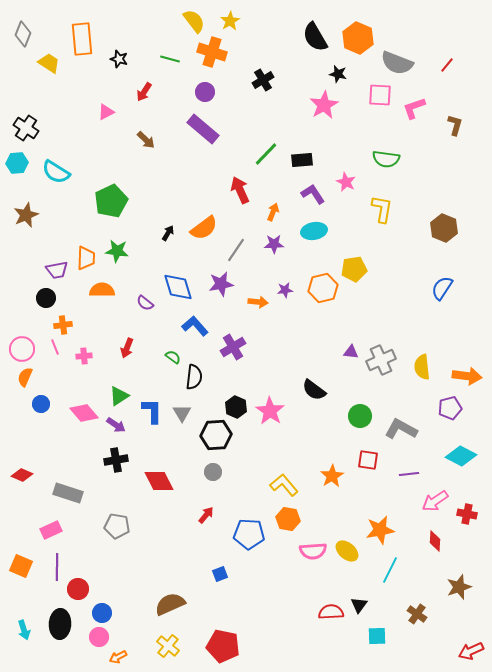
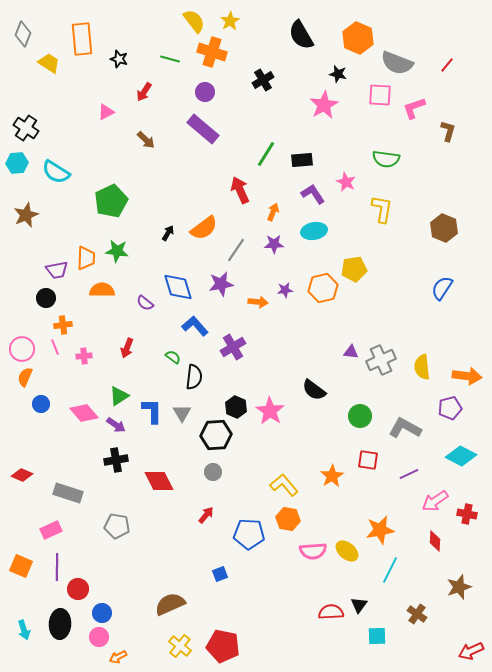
black semicircle at (315, 37): moved 14 px left, 2 px up
brown L-shape at (455, 125): moved 7 px left, 6 px down
green line at (266, 154): rotated 12 degrees counterclockwise
gray L-shape at (401, 429): moved 4 px right, 1 px up
purple line at (409, 474): rotated 18 degrees counterclockwise
yellow cross at (168, 646): moved 12 px right
